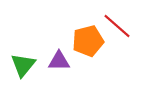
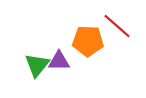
orange pentagon: rotated 16 degrees clockwise
green triangle: moved 14 px right
